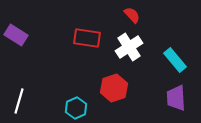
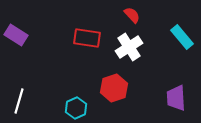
cyan rectangle: moved 7 px right, 23 px up
